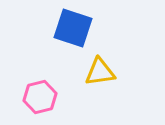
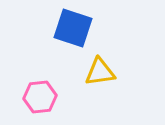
pink hexagon: rotated 8 degrees clockwise
